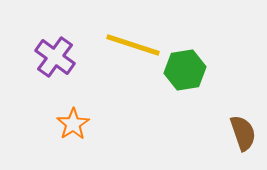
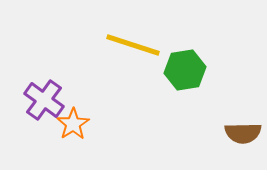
purple cross: moved 11 px left, 43 px down
brown semicircle: rotated 108 degrees clockwise
